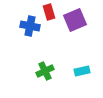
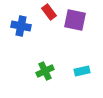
red rectangle: rotated 21 degrees counterclockwise
purple square: rotated 35 degrees clockwise
blue cross: moved 9 px left
